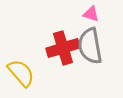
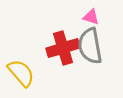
pink triangle: moved 3 px down
